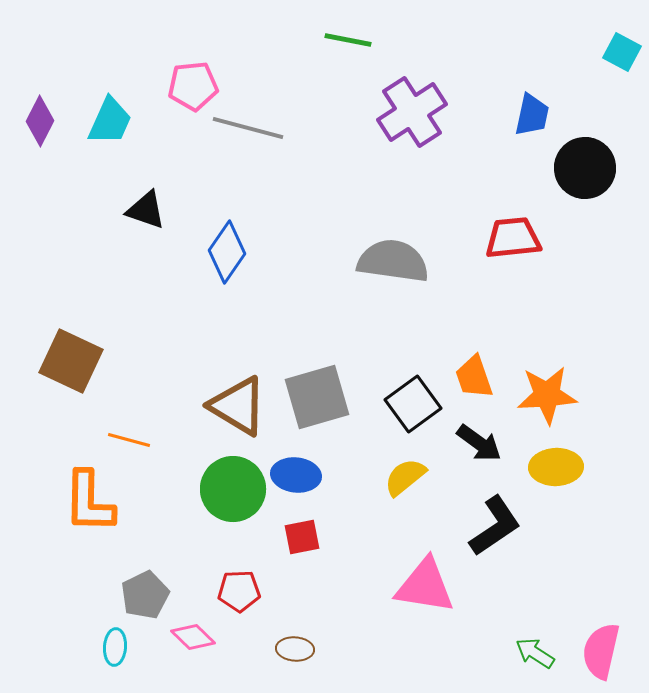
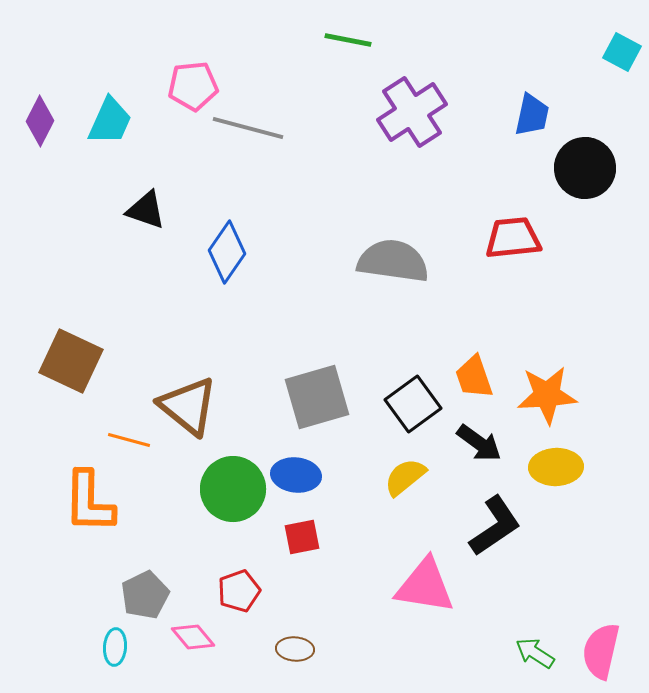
brown triangle: moved 50 px left; rotated 8 degrees clockwise
red pentagon: rotated 18 degrees counterclockwise
pink diamond: rotated 6 degrees clockwise
